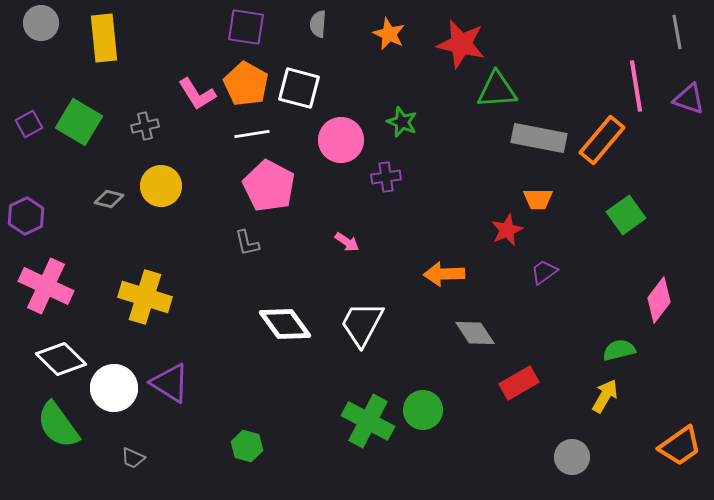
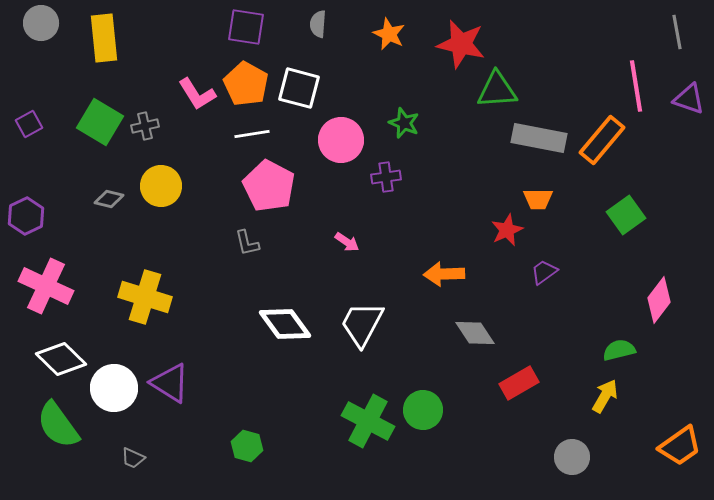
green square at (79, 122): moved 21 px right
green star at (402, 122): moved 2 px right, 1 px down
